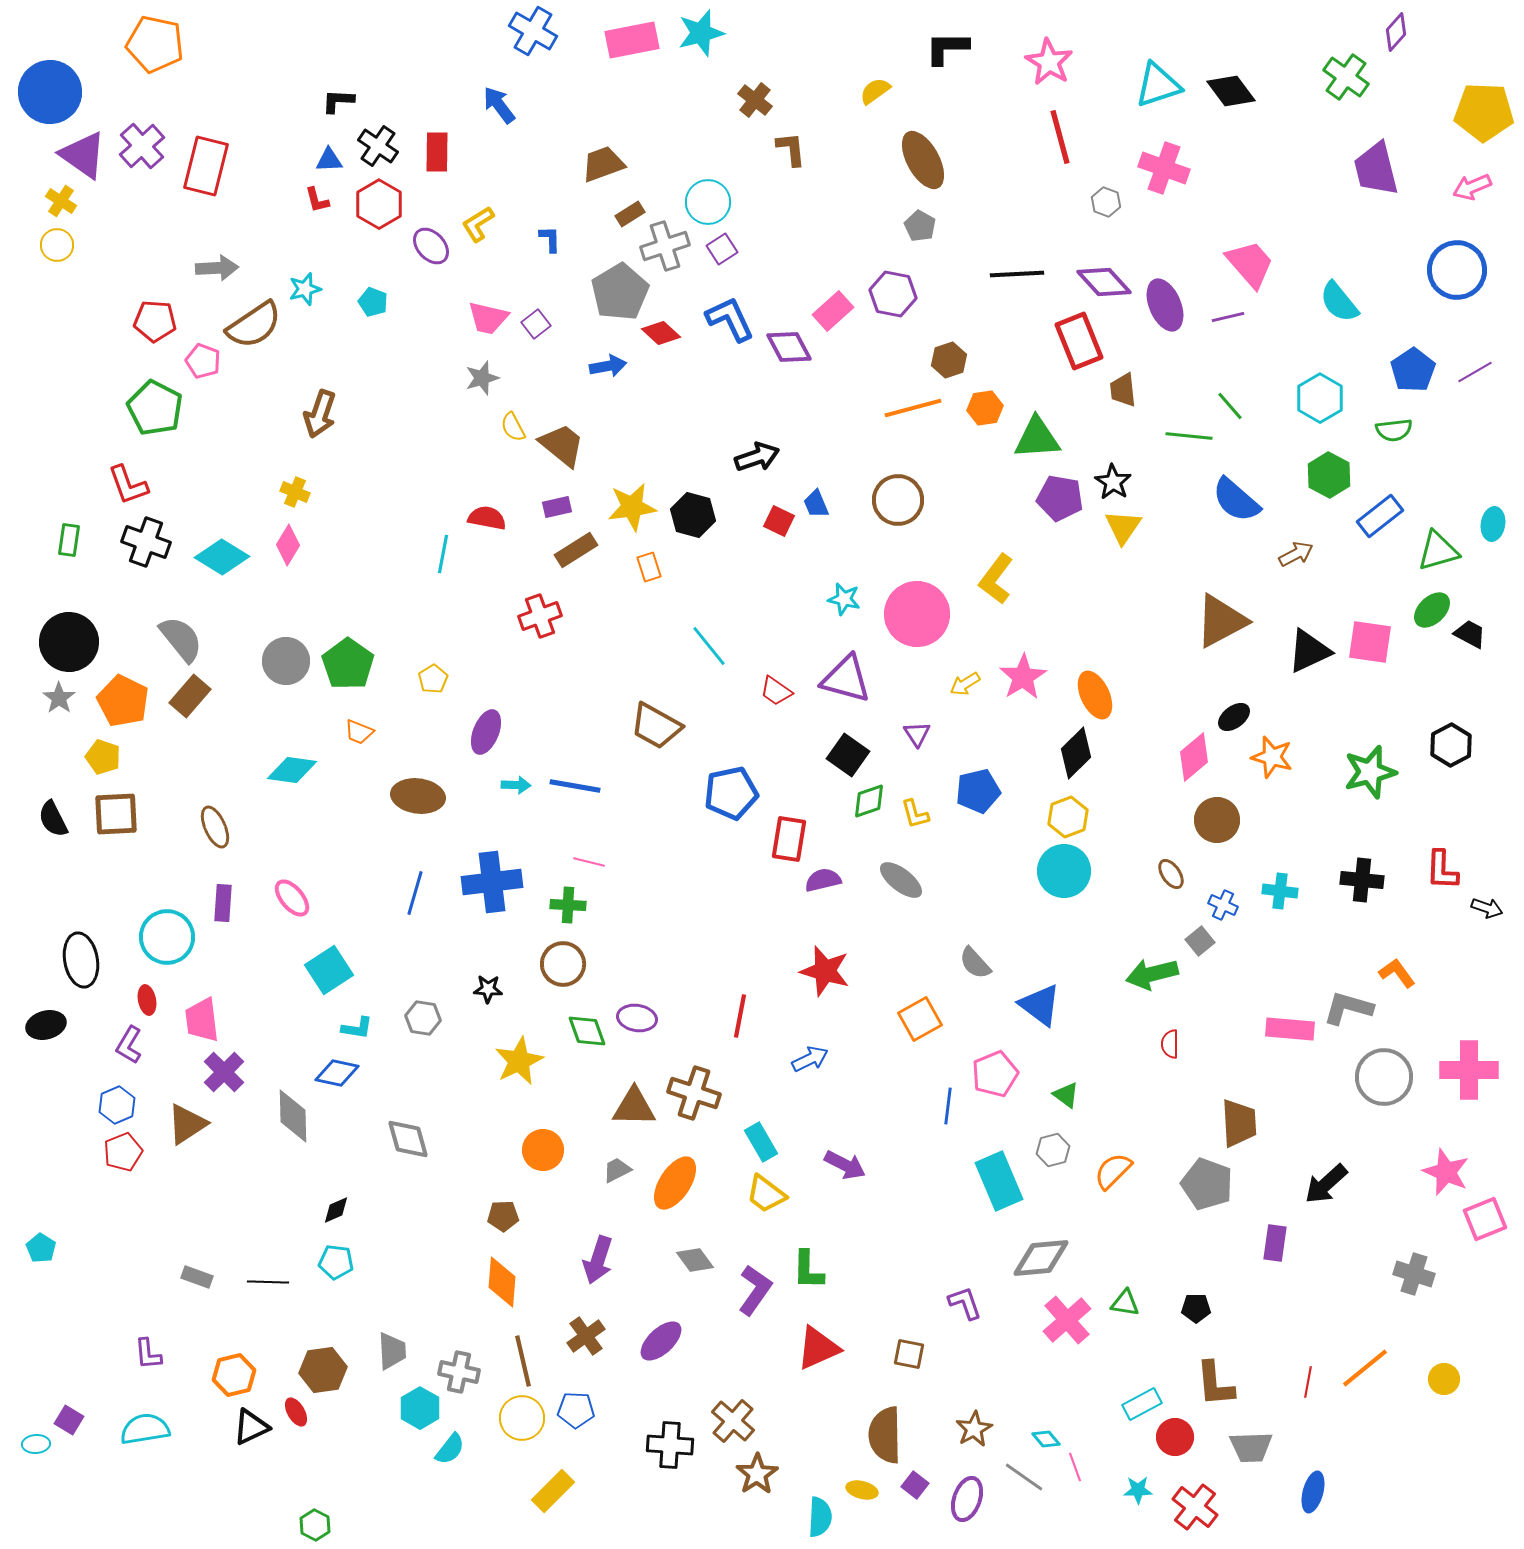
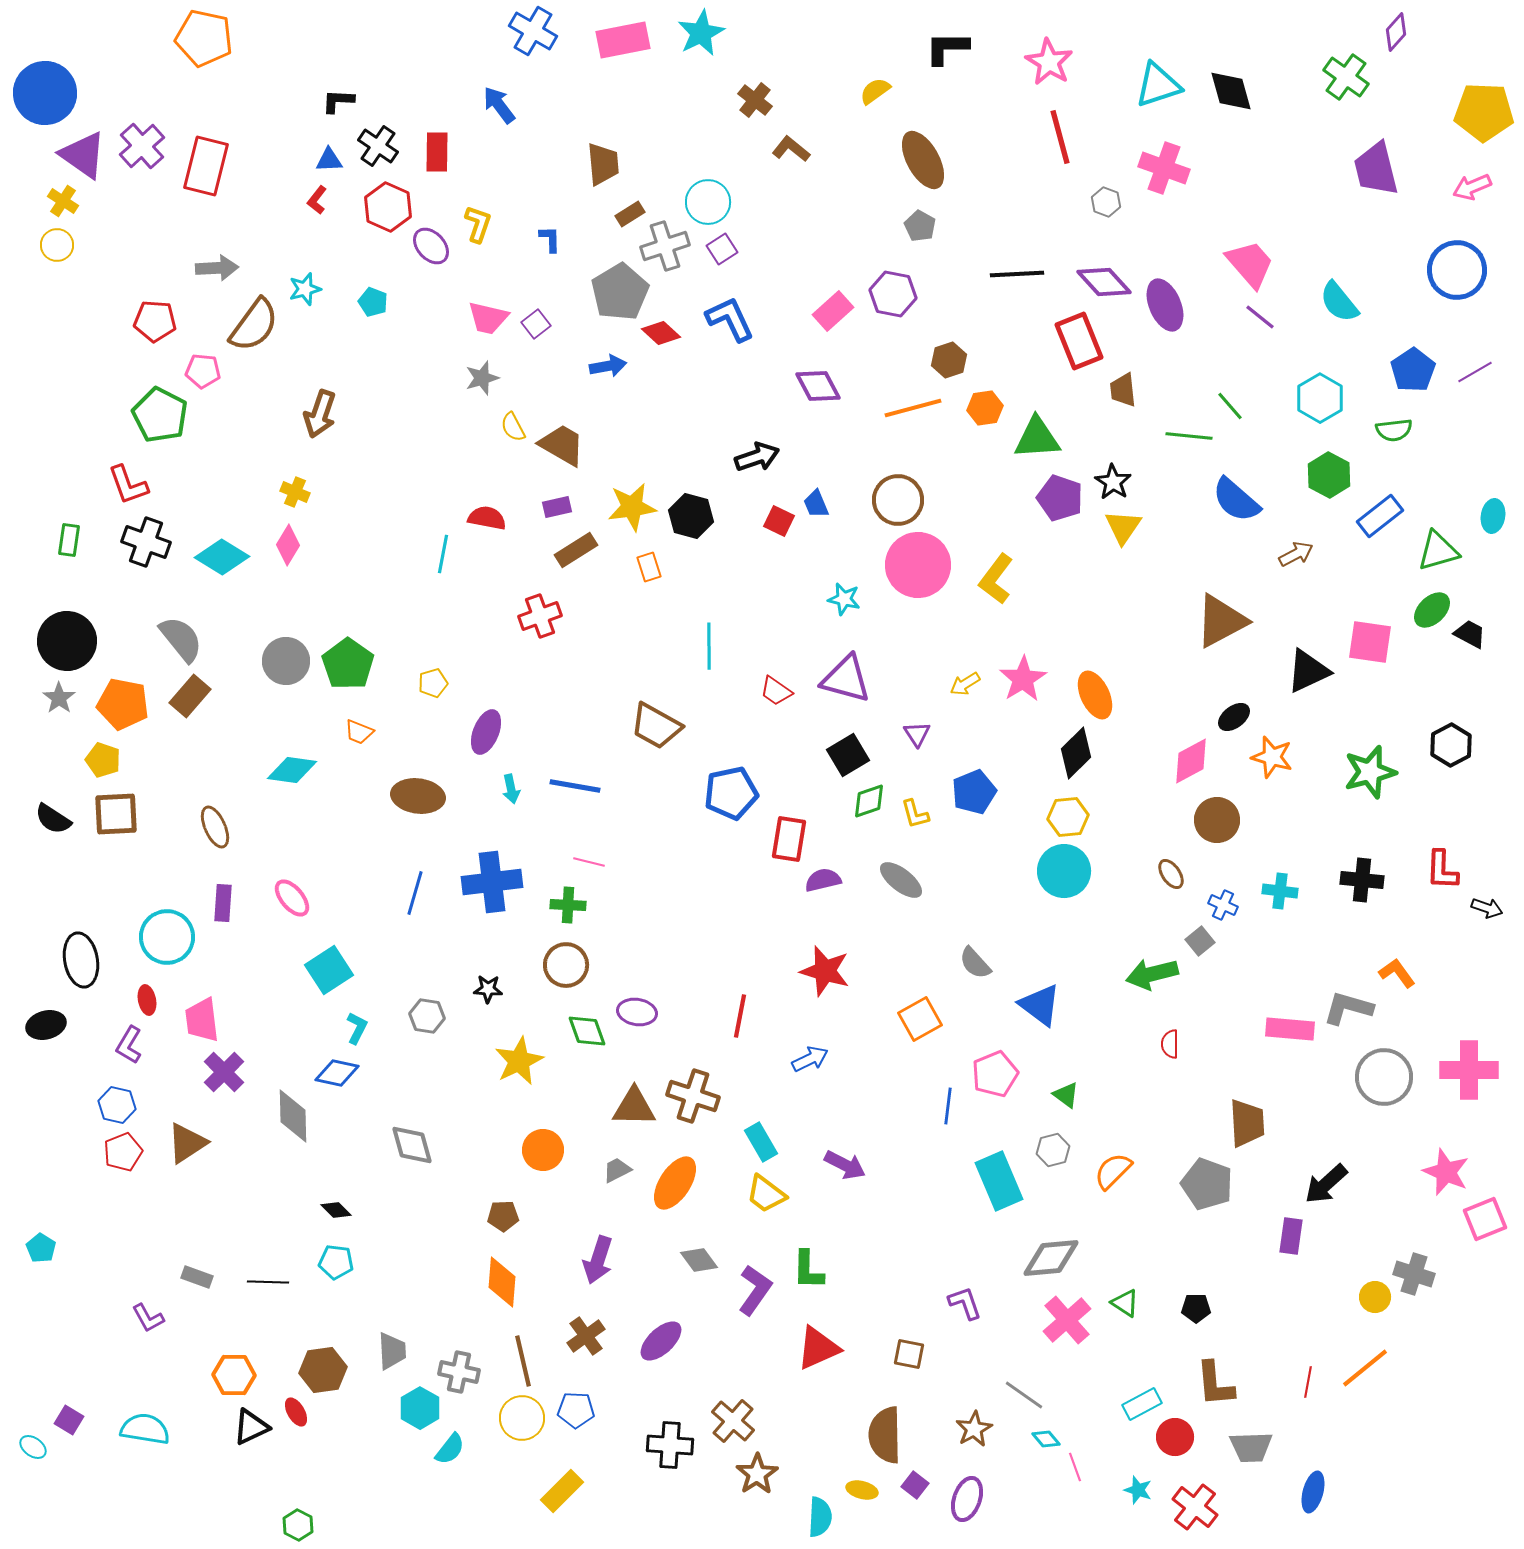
cyan star at (701, 33): rotated 12 degrees counterclockwise
pink rectangle at (632, 40): moved 9 px left
orange pentagon at (155, 44): moved 49 px right, 6 px up
black diamond at (1231, 91): rotated 21 degrees clockwise
blue circle at (50, 92): moved 5 px left, 1 px down
brown L-shape at (791, 149): rotated 45 degrees counterclockwise
brown trapezoid at (603, 164): rotated 105 degrees clockwise
red L-shape at (317, 200): rotated 52 degrees clockwise
yellow cross at (61, 201): moved 2 px right
red hexagon at (379, 204): moved 9 px right, 3 px down; rotated 6 degrees counterclockwise
yellow L-shape at (478, 224): rotated 141 degrees clockwise
purple line at (1228, 317): moved 32 px right; rotated 52 degrees clockwise
brown semicircle at (254, 325): rotated 20 degrees counterclockwise
purple diamond at (789, 347): moved 29 px right, 39 px down
pink pentagon at (203, 361): moved 10 px down; rotated 16 degrees counterclockwise
green pentagon at (155, 408): moved 5 px right, 7 px down
brown trapezoid at (562, 445): rotated 9 degrees counterclockwise
purple pentagon at (1060, 498): rotated 9 degrees clockwise
black hexagon at (693, 515): moved 2 px left, 1 px down
cyan ellipse at (1493, 524): moved 8 px up
pink circle at (917, 614): moved 1 px right, 49 px up
black circle at (69, 642): moved 2 px left, 1 px up
cyan line at (709, 646): rotated 39 degrees clockwise
black triangle at (1309, 651): moved 1 px left, 20 px down
pink star at (1023, 677): moved 2 px down
yellow pentagon at (433, 679): moved 4 px down; rotated 16 degrees clockwise
orange pentagon at (123, 701): moved 3 px down; rotated 15 degrees counterclockwise
black square at (848, 755): rotated 24 degrees clockwise
yellow pentagon at (103, 757): moved 3 px down
pink diamond at (1194, 757): moved 3 px left, 4 px down; rotated 12 degrees clockwise
cyan arrow at (516, 785): moved 5 px left, 4 px down; rotated 76 degrees clockwise
blue pentagon at (978, 791): moved 4 px left, 1 px down; rotated 9 degrees counterclockwise
yellow hexagon at (1068, 817): rotated 15 degrees clockwise
black semicircle at (53, 819): rotated 30 degrees counterclockwise
brown circle at (563, 964): moved 3 px right, 1 px down
gray hexagon at (423, 1018): moved 4 px right, 2 px up
purple ellipse at (637, 1018): moved 6 px up
cyan L-shape at (357, 1028): rotated 72 degrees counterclockwise
brown cross at (694, 1093): moved 1 px left, 3 px down
blue hexagon at (117, 1105): rotated 24 degrees counterclockwise
brown trapezoid at (1239, 1123): moved 8 px right
brown triangle at (187, 1124): moved 19 px down
gray diamond at (408, 1139): moved 4 px right, 6 px down
black diamond at (336, 1210): rotated 68 degrees clockwise
purple rectangle at (1275, 1243): moved 16 px right, 7 px up
gray diamond at (1041, 1258): moved 10 px right
gray diamond at (695, 1260): moved 4 px right
green triangle at (1125, 1303): rotated 24 degrees clockwise
purple L-shape at (148, 1354): moved 36 px up; rotated 24 degrees counterclockwise
orange hexagon at (234, 1375): rotated 15 degrees clockwise
yellow circle at (1444, 1379): moved 69 px left, 82 px up
cyan semicircle at (145, 1429): rotated 18 degrees clockwise
cyan ellipse at (36, 1444): moved 3 px left, 3 px down; rotated 40 degrees clockwise
gray line at (1024, 1477): moved 82 px up
cyan star at (1138, 1490): rotated 20 degrees clockwise
yellow rectangle at (553, 1491): moved 9 px right
green hexagon at (315, 1525): moved 17 px left
